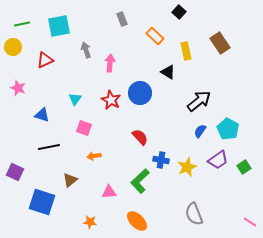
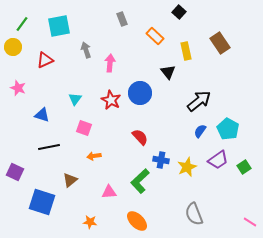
green line: rotated 42 degrees counterclockwise
black triangle: rotated 21 degrees clockwise
